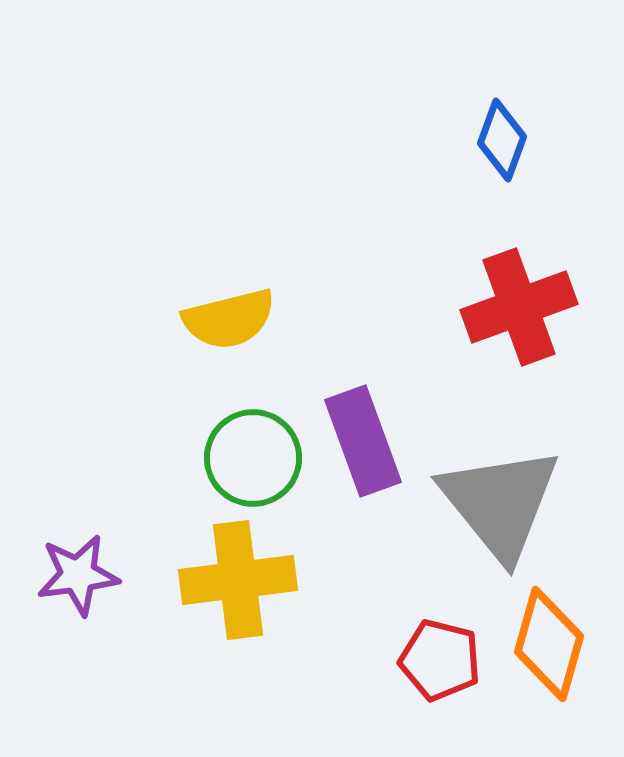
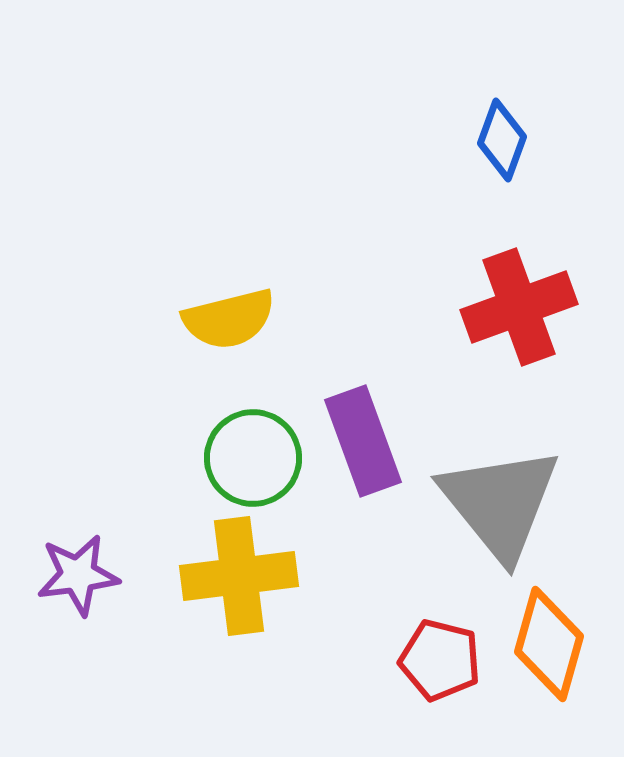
yellow cross: moved 1 px right, 4 px up
